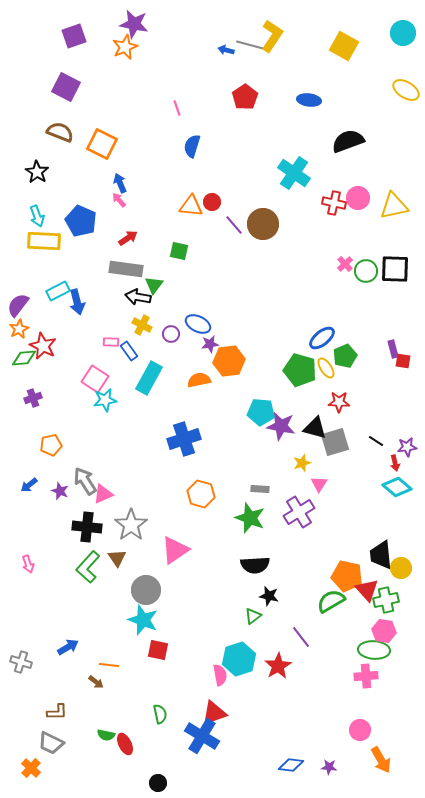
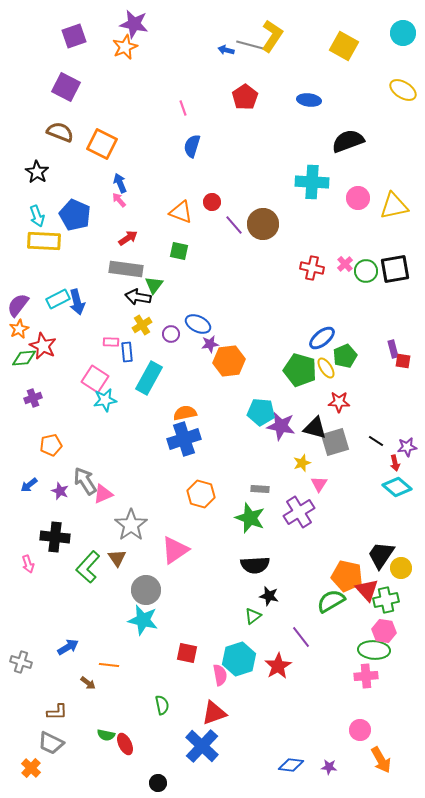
yellow ellipse at (406, 90): moved 3 px left
pink line at (177, 108): moved 6 px right
cyan cross at (294, 173): moved 18 px right, 9 px down; rotated 32 degrees counterclockwise
red cross at (334, 203): moved 22 px left, 65 px down
orange triangle at (191, 206): moved 10 px left, 6 px down; rotated 15 degrees clockwise
blue pentagon at (81, 221): moved 6 px left, 6 px up
black square at (395, 269): rotated 12 degrees counterclockwise
cyan rectangle at (58, 291): moved 8 px down
yellow cross at (142, 325): rotated 30 degrees clockwise
blue rectangle at (129, 351): moved 2 px left, 1 px down; rotated 30 degrees clockwise
orange semicircle at (199, 380): moved 14 px left, 33 px down
black cross at (87, 527): moved 32 px left, 10 px down
black trapezoid at (381, 555): rotated 40 degrees clockwise
cyan star at (143, 620): rotated 8 degrees counterclockwise
red square at (158, 650): moved 29 px right, 3 px down
brown arrow at (96, 682): moved 8 px left, 1 px down
green semicircle at (160, 714): moved 2 px right, 9 px up
blue cross at (202, 736): moved 10 px down; rotated 12 degrees clockwise
